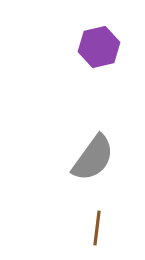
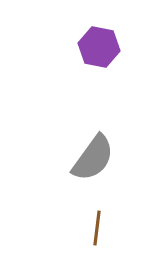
purple hexagon: rotated 24 degrees clockwise
